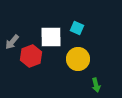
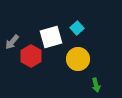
cyan square: rotated 24 degrees clockwise
white square: rotated 15 degrees counterclockwise
red hexagon: rotated 10 degrees counterclockwise
